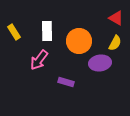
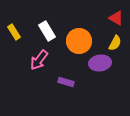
white rectangle: rotated 30 degrees counterclockwise
